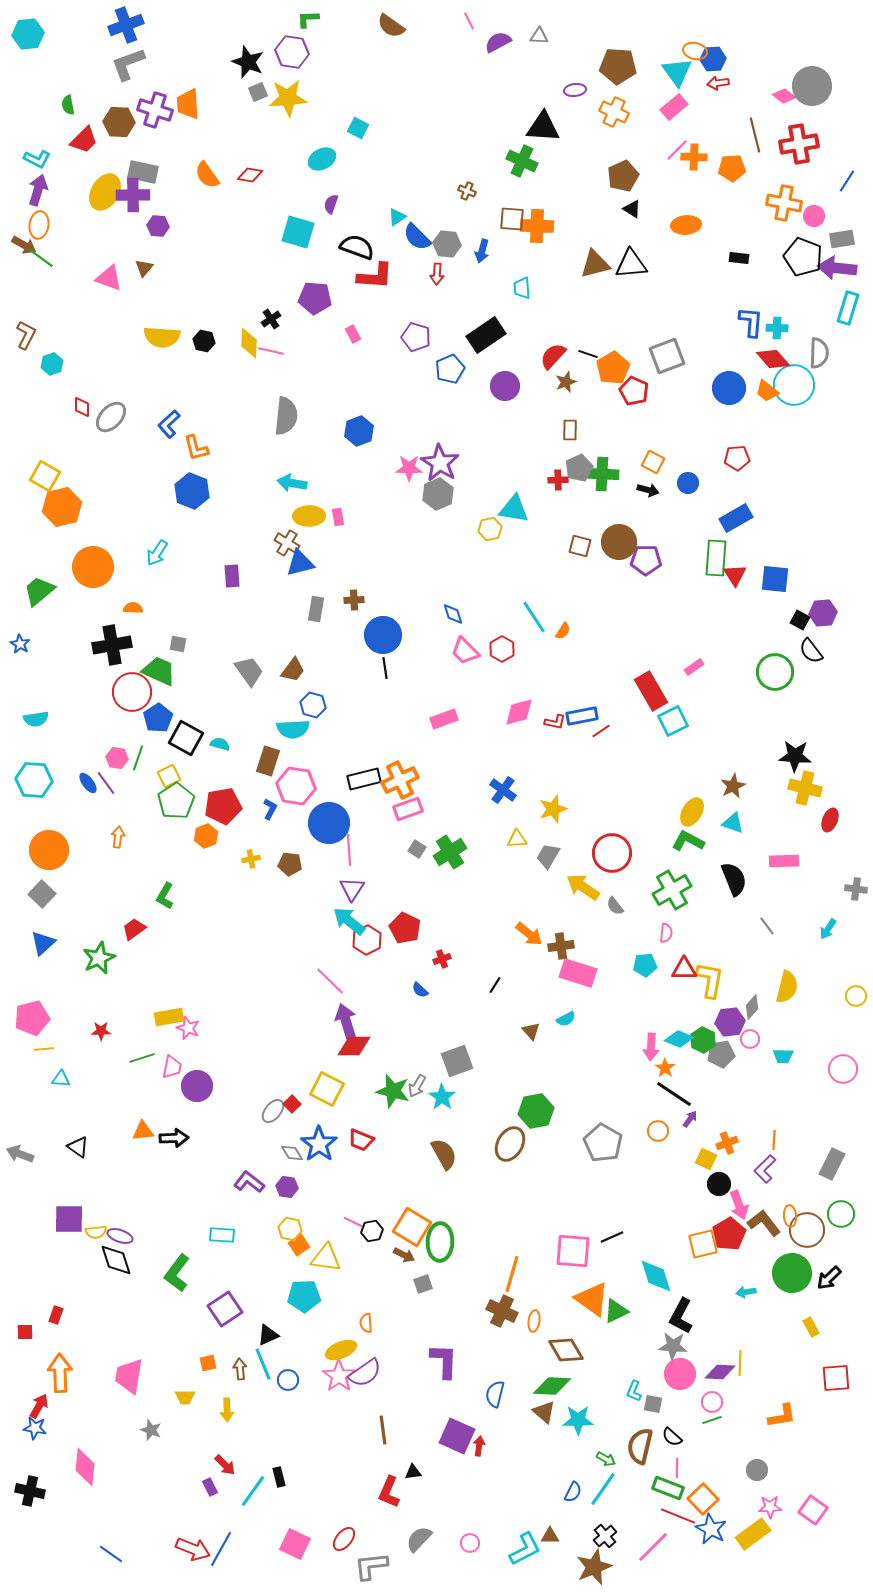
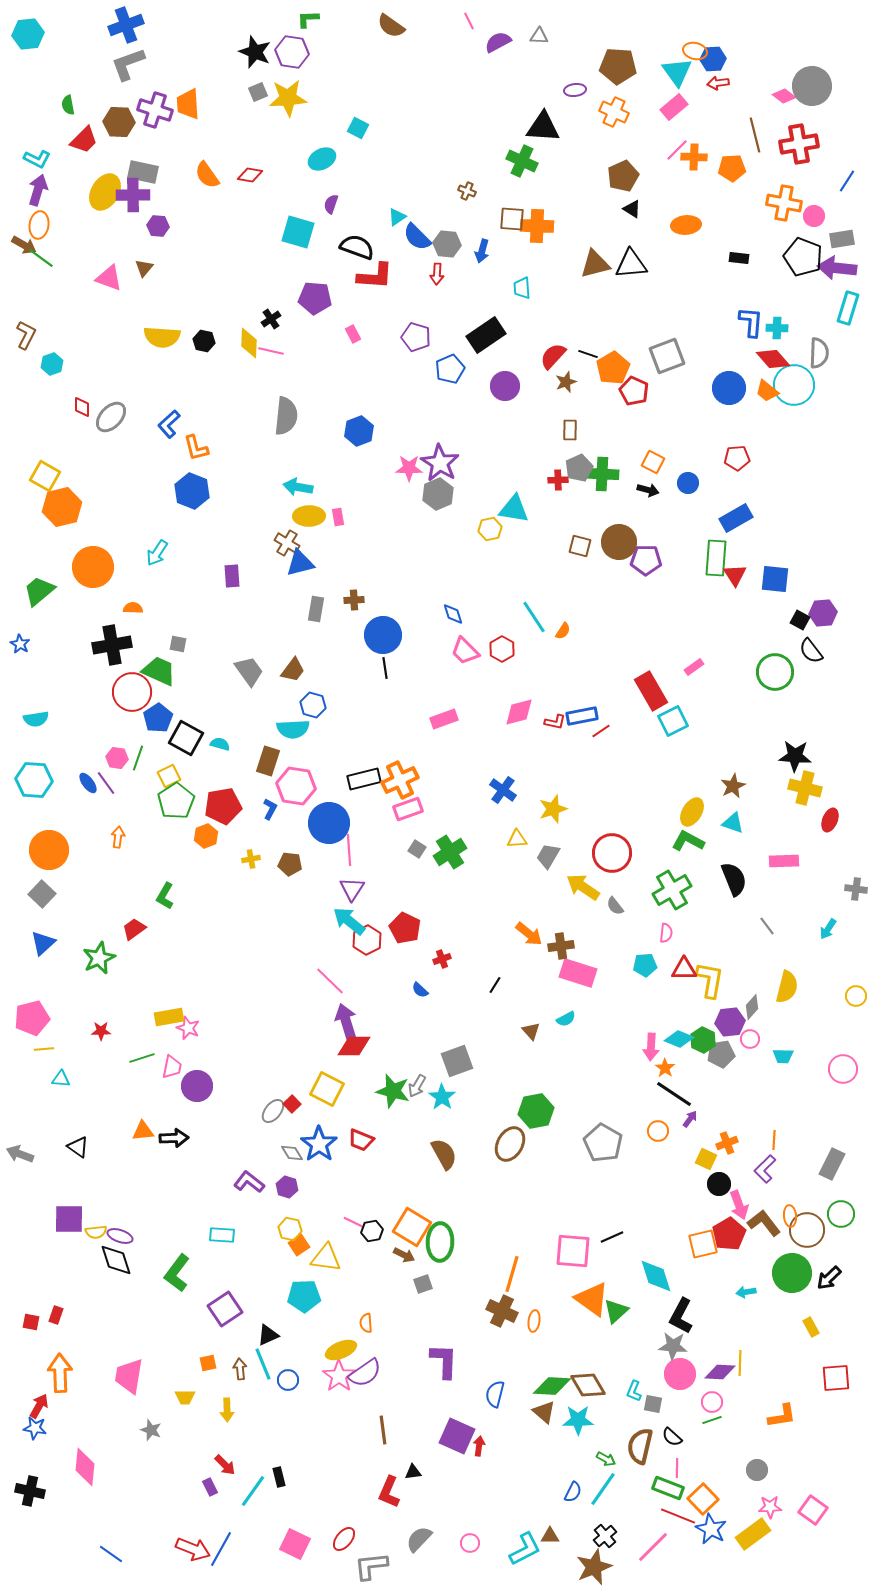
black star at (248, 62): moved 7 px right, 10 px up
cyan arrow at (292, 483): moved 6 px right, 4 px down
purple hexagon at (287, 1187): rotated 10 degrees clockwise
green triangle at (616, 1311): rotated 16 degrees counterclockwise
red square at (25, 1332): moved 6 px right, 10 px up; rotated 12 degrees clockwise
brown diamond at (566, 1350): moved 22 px right, 35 px down
